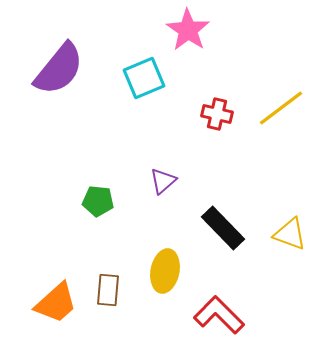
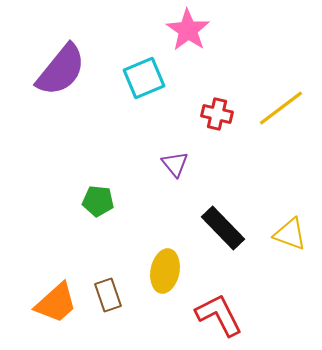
purple semicircle: moved 2 px right, 1 px down
purple triangle: moved 12 px right, 17 px up; rotated 28 degrees counterclockwise
brown rectangle: moved 5 px down; rotated 24 degrees counterclockwise
red L-shape: rotated 18 degrees clockwise
